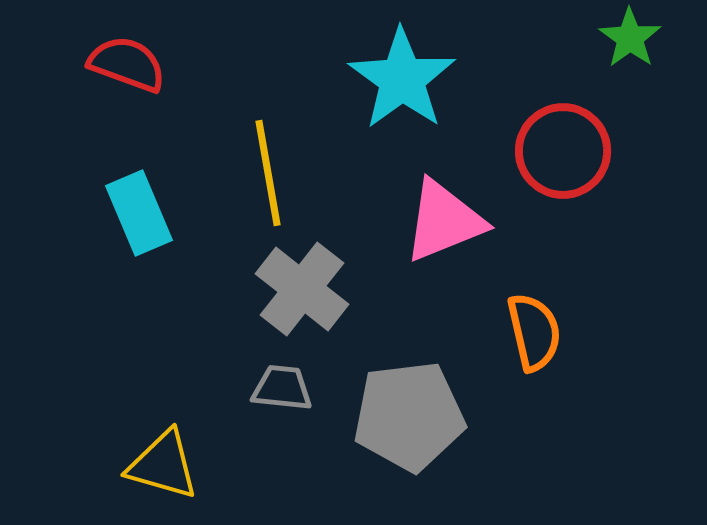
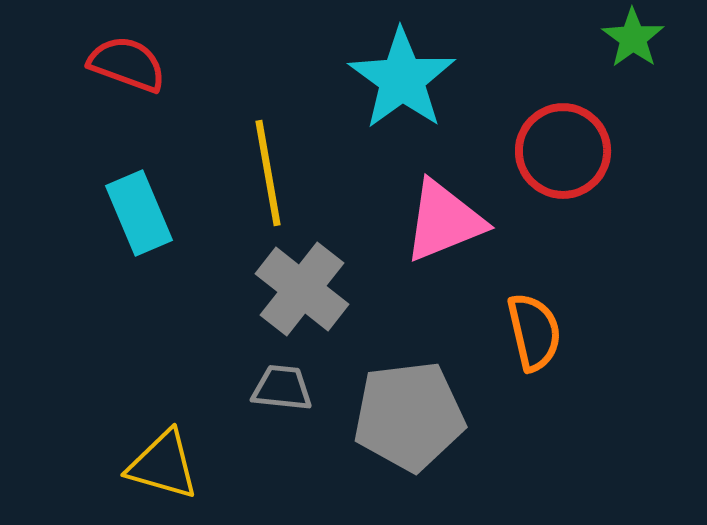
green star: moved 3 px right
